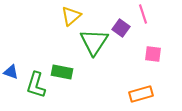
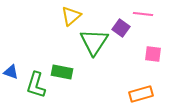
pink line: rotated 66 degrees counterclockwise
